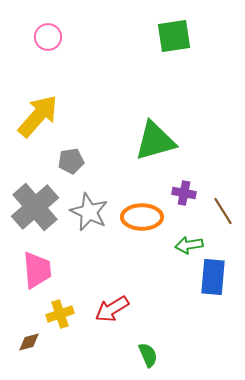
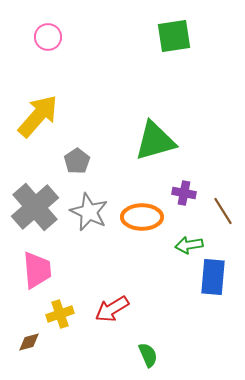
gray pentagon: moved 6 px right; rotated 25 degrees counterclockwise
